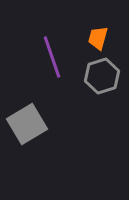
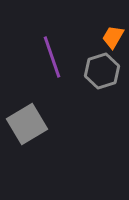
orange trapezoid: moved 15 px right, 1 px up; rotated 15 degrees clockwise
gray hexagon: moved 5 px up
